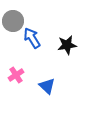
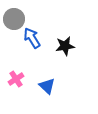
gray circle: moved 1 px right, 2 px up
black star: moved 2 px left, 1 px down
pink cross: moved 4 px down
